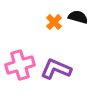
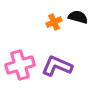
orange cross: rotated 21 degrees clockwise
purple L-shape: moved 1 px right, 3 px up
